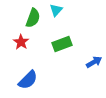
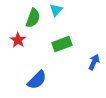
red star: moved 3 px left, 2 px up
blue arrow: rotated 35 degrees counterclockwise
blue semicircle: moved 9 px right
